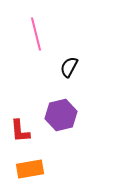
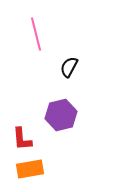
red L-shape: moved 2 px right, 8 px down
